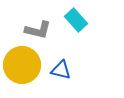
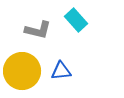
yellow circle: moved 6 px down
blue triangle: moved 1 px down; rotated 20 degrees counterclockwise
